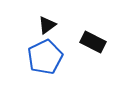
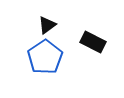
blue pentagon: rotated 8 degrees counterclockwise
